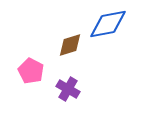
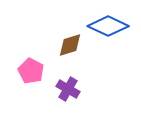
blue diamond: moved 2 px down; rotated 36 degrees clockwise
